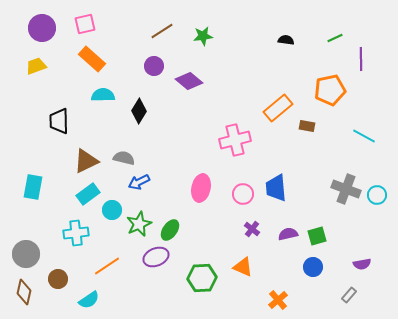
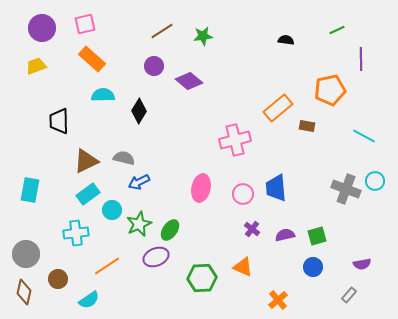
green line at (335, 38): moved 2 px right, 8 px up
cyan rectangle at (33, 187): moved 3 px left, 3 px down
cyan circle at (377, 195): moved 2 px left, 14 px up
purple semicircle at (288, 234): moved 3 px left, 1 px down
